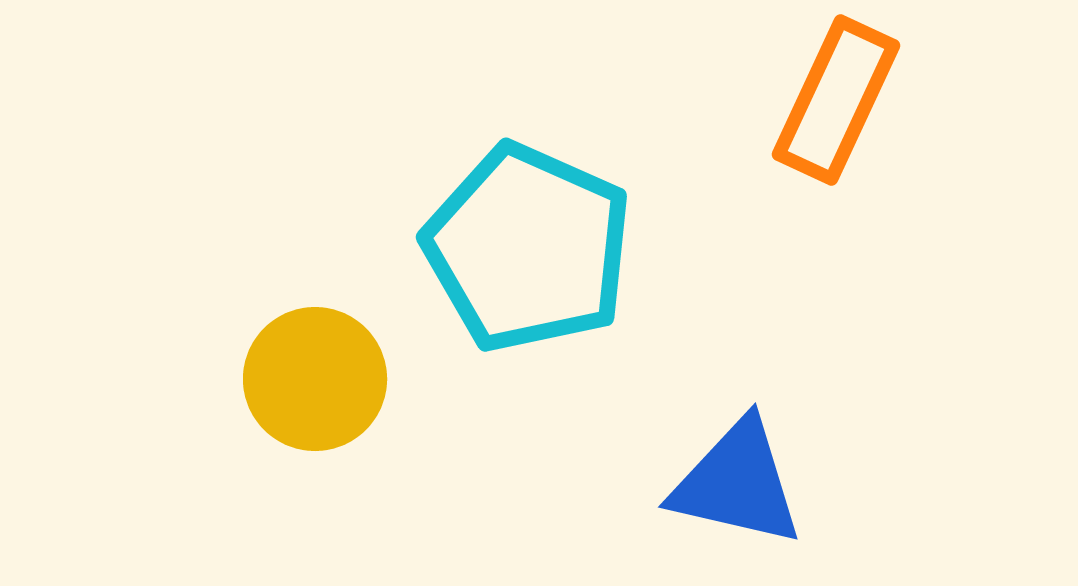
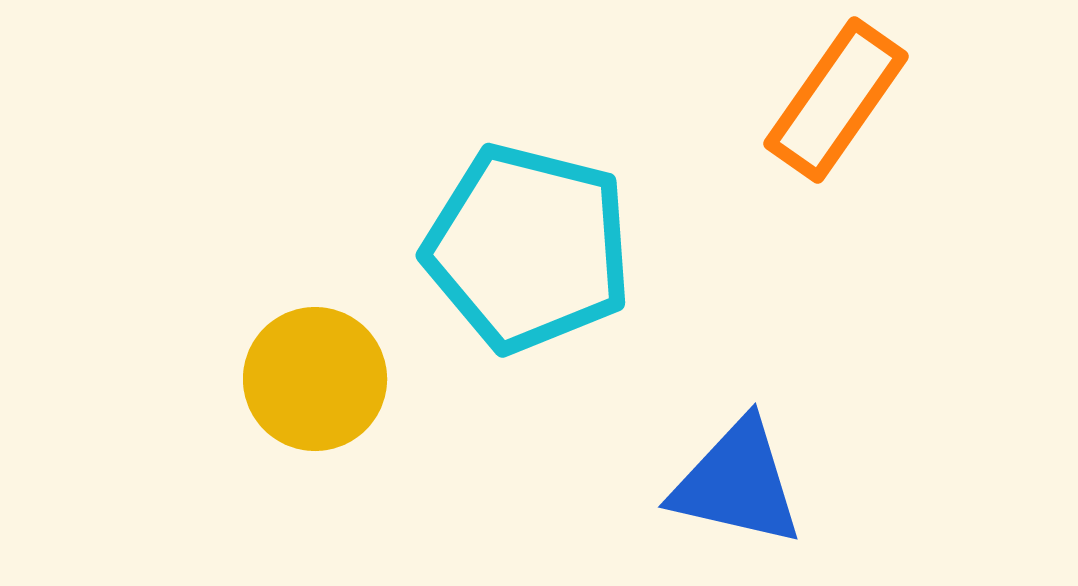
orange rectangle: rotated 10 degrees clockwise
cyan pentagon: rotated 10 degrees counterclockwise
